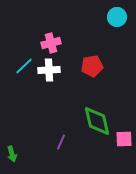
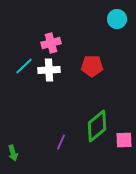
cyan circle: moved 2 px down
red pentagon: rotated 10 degrees clockwise
green diamond: moved 5 px down; rotated 64 degrees clockwise
pink square: moved 1 px down
green arrow: moved 1 px right, 1 px up
